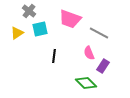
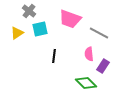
pink semicircle: moved 1 px down; rotated 16 degrees clockwise
